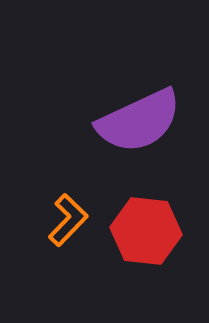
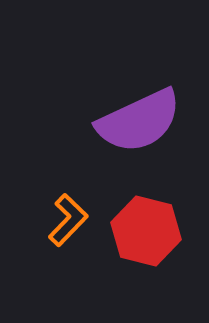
red hexagon: rotated 8 degrees clockwise
